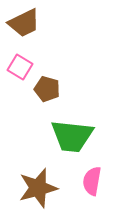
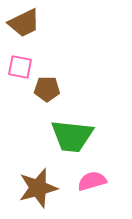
pink square: rotated 20 degrees counterclockwise
brown pentagon: rotated 15 degrees counterclockwise
pink semicircle: rotated 64 degrees clockwise
